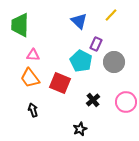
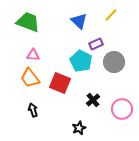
green trapezoid: moved 8 px right, 3 px up; rotated 110 degrees clockwise
purple rectangle: rotated 40 degrees clockwise
pink circle: moved 4 px left, 7 px down
black star: moved 1 px left, 1 px up
